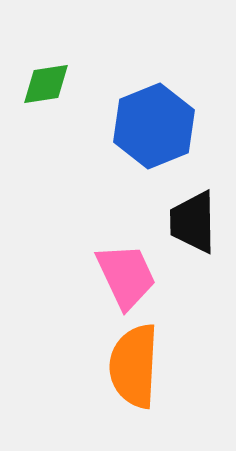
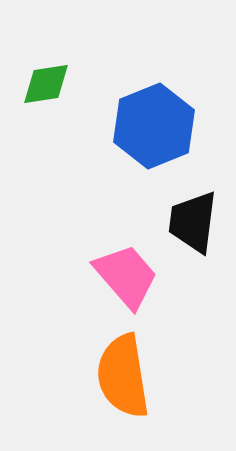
black trapezoid: rotated 8 degrees clockwise
pink trapezoid: rotated 16 degrees counterclockwise
orange semicircle: moved 11 px left, 10 px down; rotated 12 degrees counterclockwise
